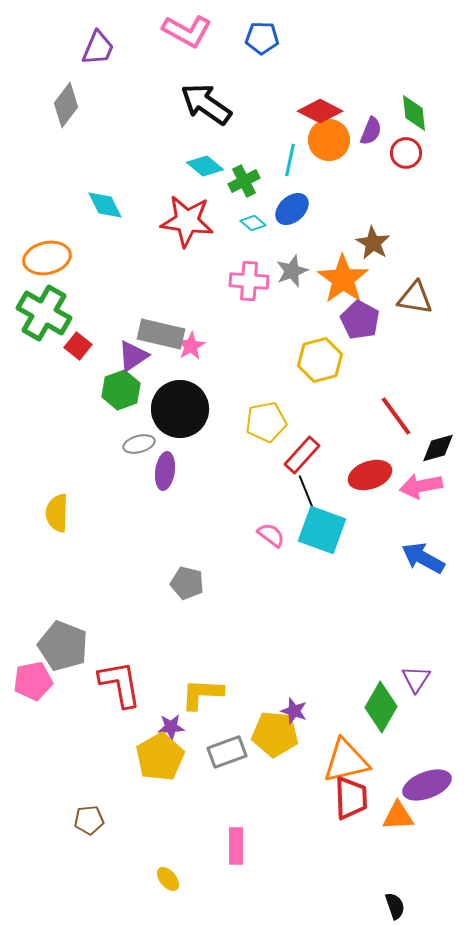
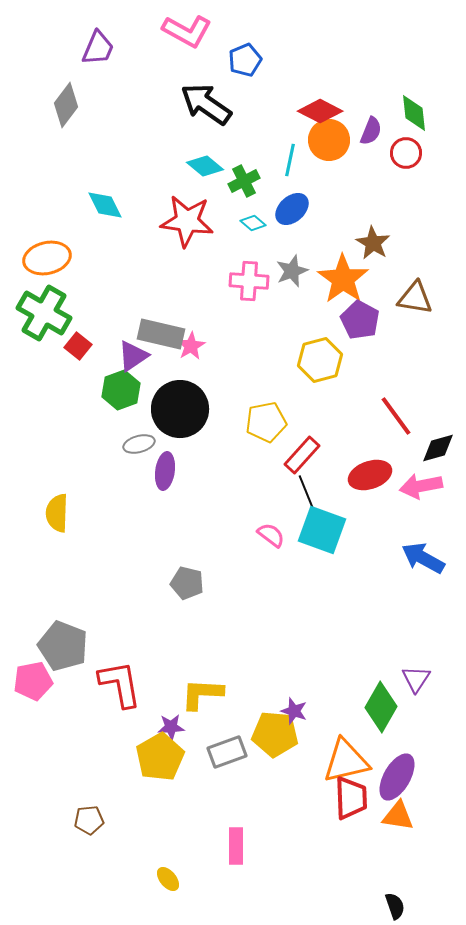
blue pentagon at (262, 38): moved 17 px left, 22 px down; rotated 24 degrees counterclockwise
purple ellipse at (427, 785): moved 30 px left, 8 px up; rotated 39 degrees counterclockwise
orange triangle at (398, 816): rotated 12 degrees clockwise
